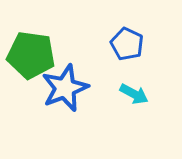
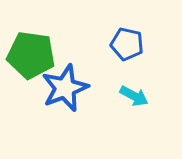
blue pentagon: rotated 12 degrees counterclockwise
cyan arrow: moved 2 px down
